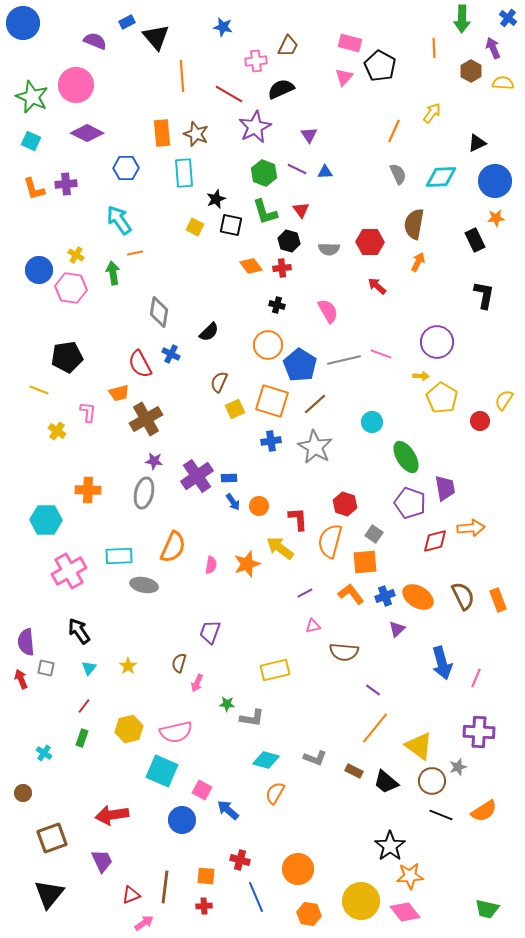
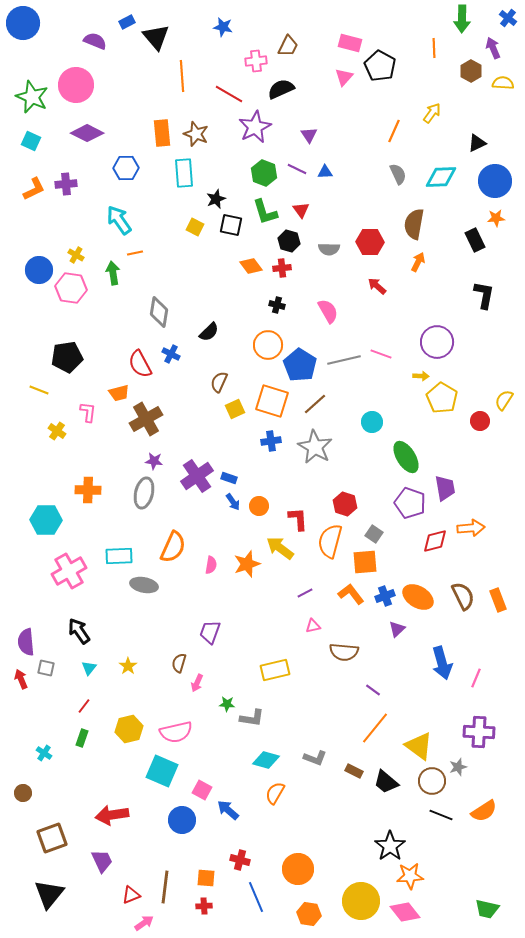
orange L-shape at (34, 189): rotated 100 degrees counterclockwise
blue rectangle at (229, 478): rotated 21 degrees clockwise
orange square at (206, 876): moved 2 px down
